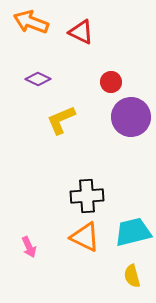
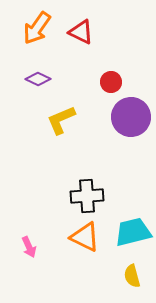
orange arrow: moved 6 px right, 6 px down; rotated 76 degrees counterclockwise
